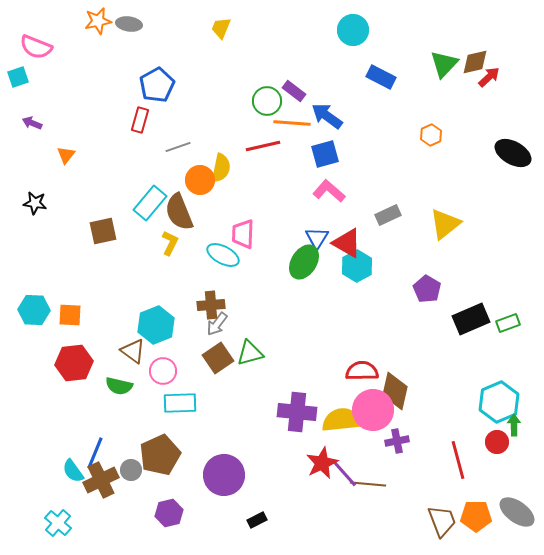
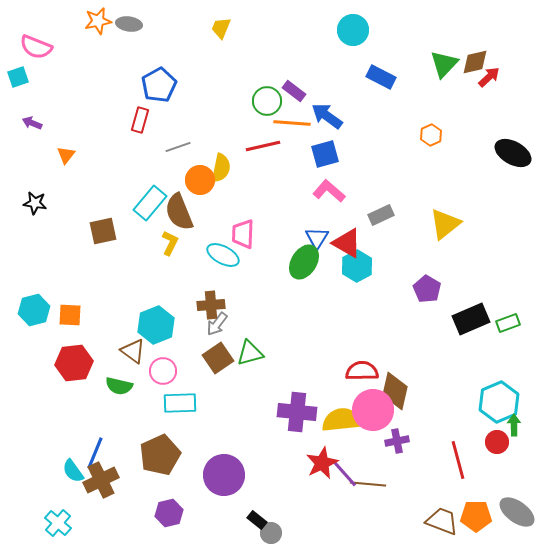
blue pentagon at (157, 85): moved 2 px right
gray rectangle at (388, 215): moved 7 px left
cyan hexagon at (34, 310): rotated 16 degrees counterclockwise
gray circle at (131, 470): moved 140 px right, 63 px down
black rectangle at (257, 520): rotated 66 degrees clockwise
brown trapezoid at (442, 521): rotated 48 degrees counterclockwise
